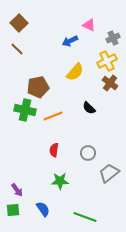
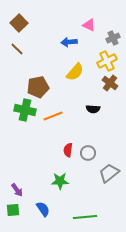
blue arrow: moved 1 px left, 1 px down; rotated 21 degrees clockwise
black semicircle: moved 4 px right, 1 px down; rotated 40 degrees counterclockwise
red semicircle: moved 14 px right
green line: rotated 25 degrees counterclockwise
